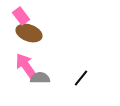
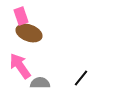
pink rectangle: rotated 18 degrees clockwise
pink arrow: moved 6 px left
gray semicircle: moved 5 px down
